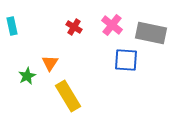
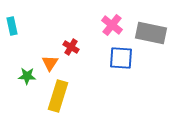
red cross: moved 3 px left, 20 px down
blue square: moved 5 px left, 2 px up
green star: rotated 30 degrees clockwise
yellow rectangle: moved 10 px left; rotated 48 degrees clockwise
